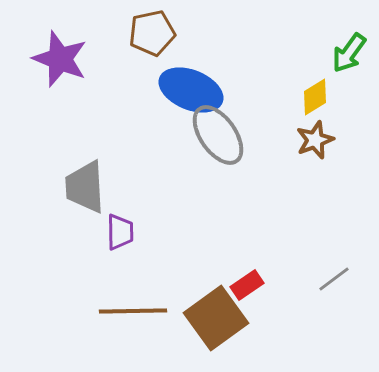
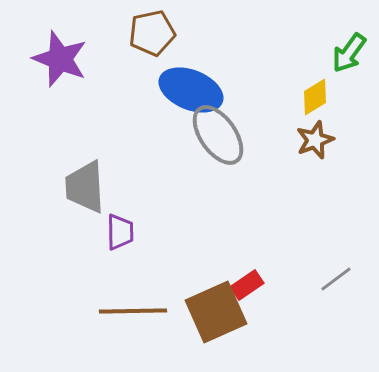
gray line: moved 2 px right
brown square: moved 6 px up; rotated 12 degrees clockwise
